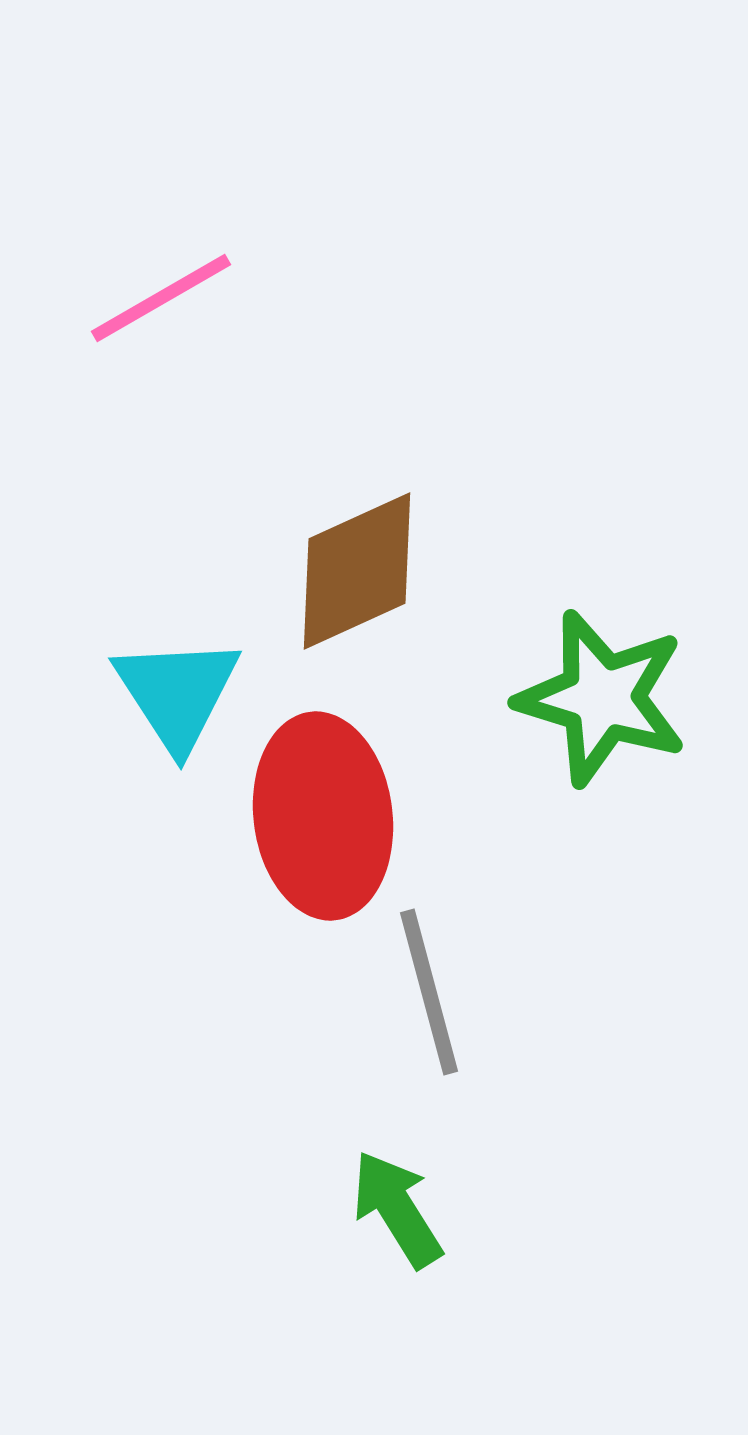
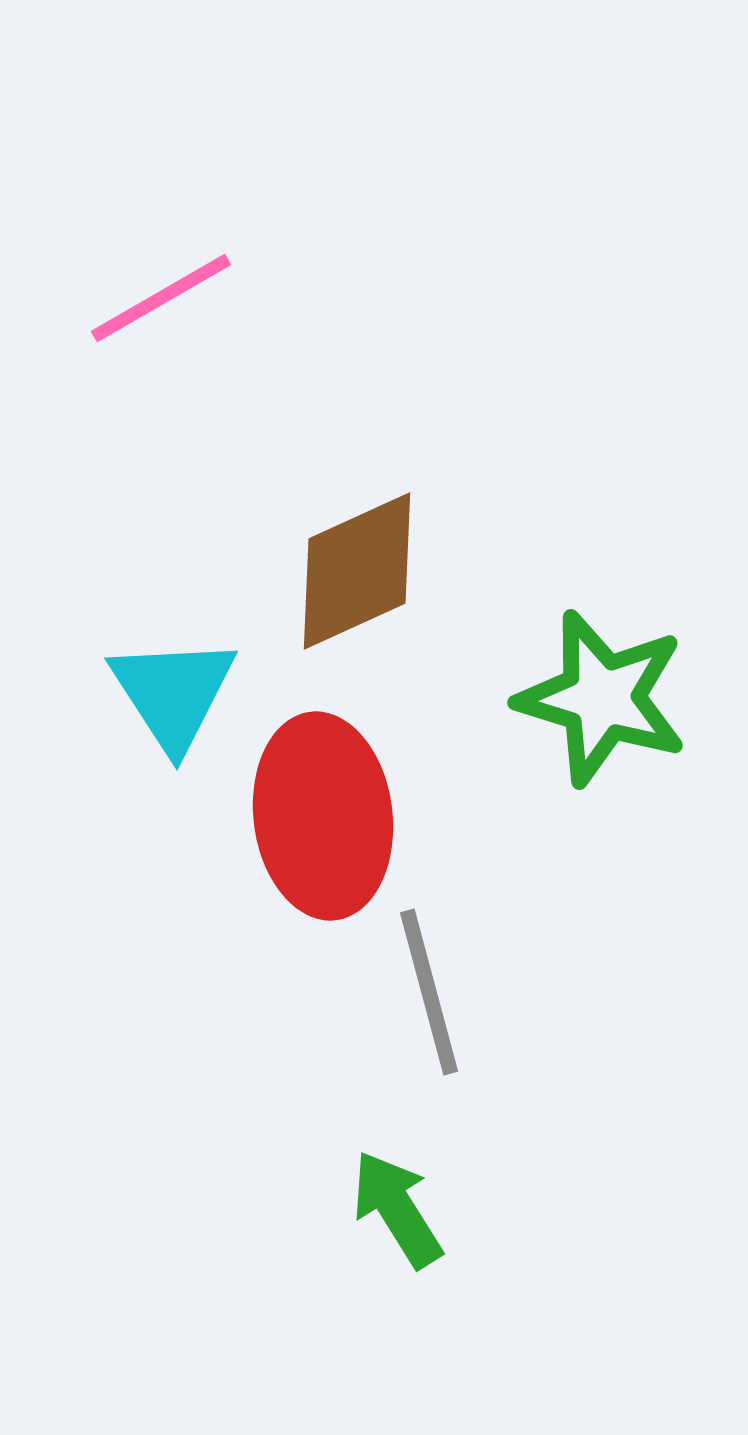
cyan triangle: moved 4 px left
